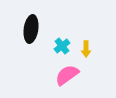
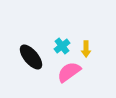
black ellipse: moved 28 px down; rotated 48 degrees counterclockwise
pink semicircle: moved 2 px right, 3 px up
